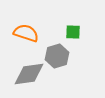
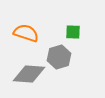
gray hexagon: moved 2 px right, 1 px down
gray diamond: rotated 12 degrees clockwise
